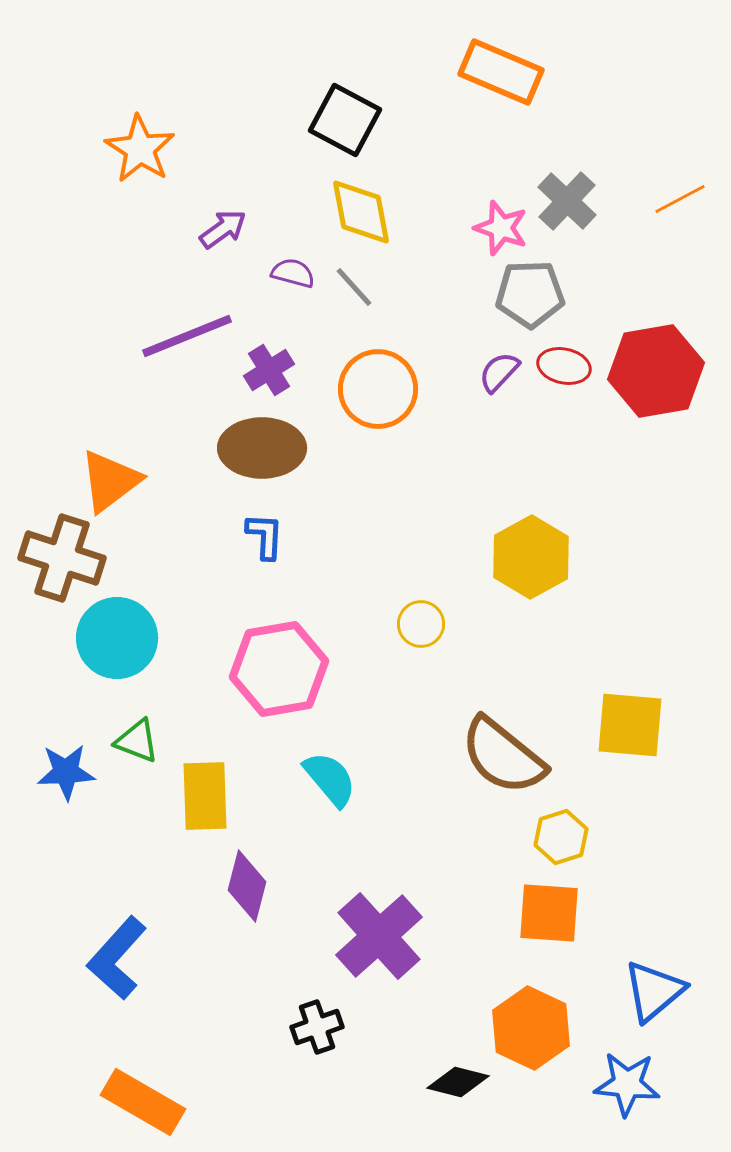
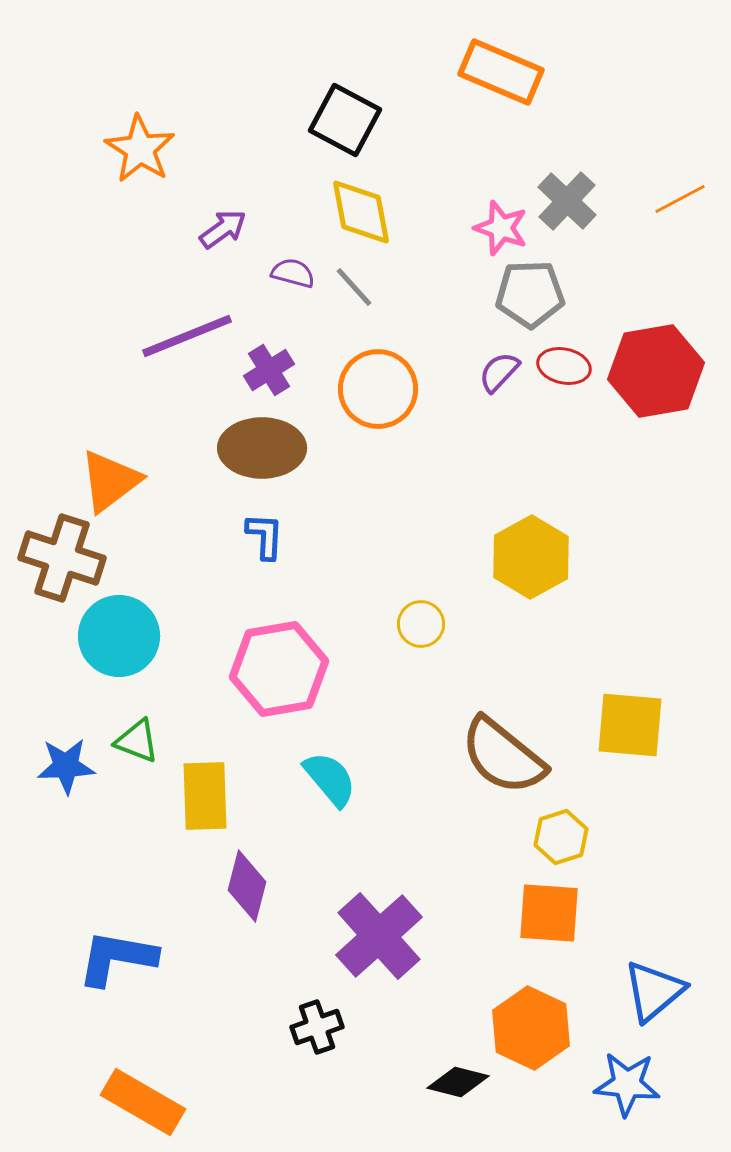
cyan circle at (117, 638): moved 2 px right, 2 px up
blue star at (66, 772): moved 6 px up
blue L-shape at (117, 958): rotated 58 degrees clockwise
